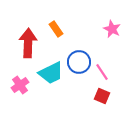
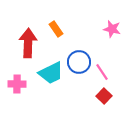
pink star: rotated 12 degrees counterclockwise
pink cross: moved 3 px left, 1 px up; rotated 36 degrees clockwise
red square: moved 2 px right; rotated 21 degrees clockwise
